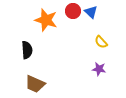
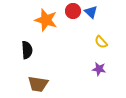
brown trapezoid: moved 3 px right; rotated 15 degrees counterclockwise
